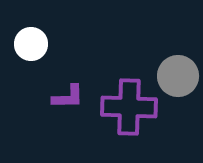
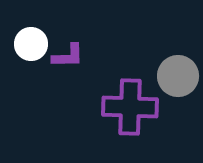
purple L-shape: moved 41 px up
purple cross: moved 1 px right
